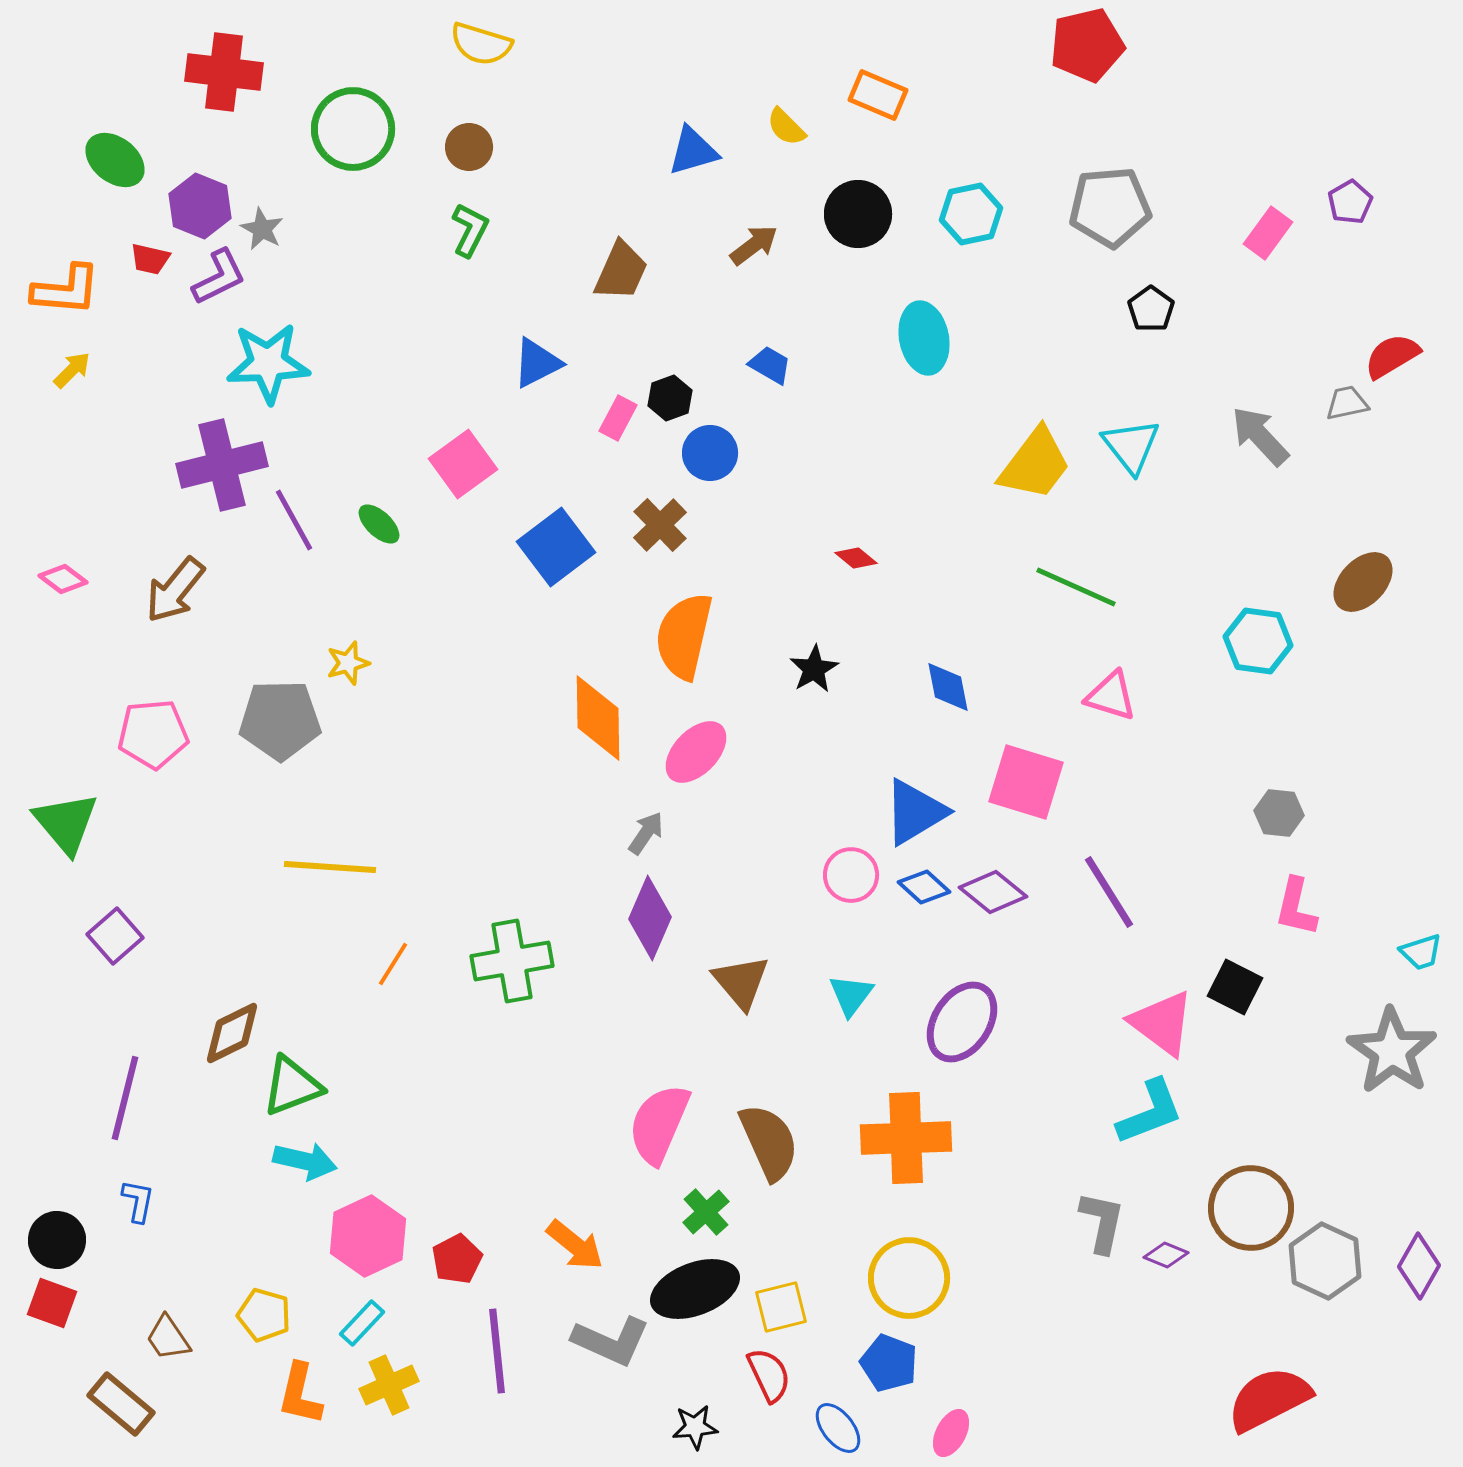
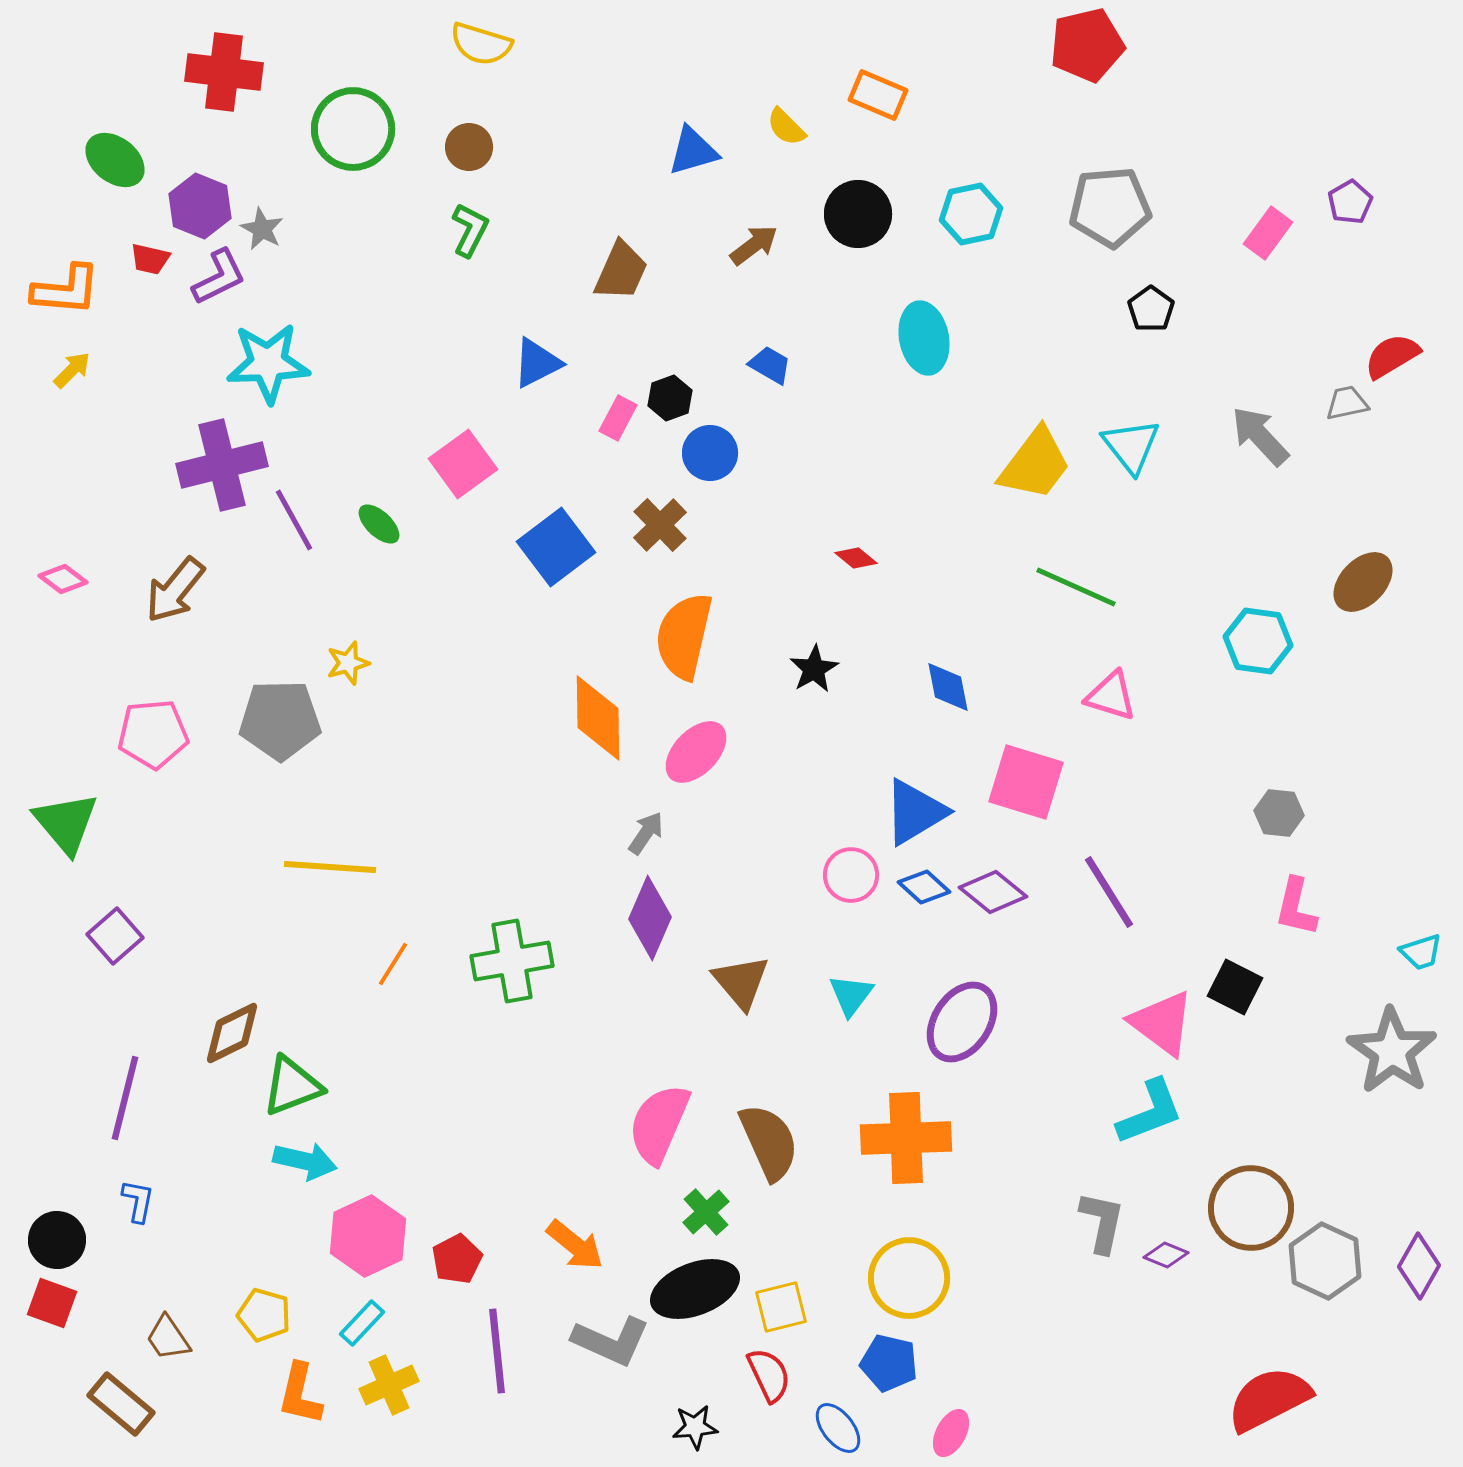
blue pentagon at (889, 1363): rotated 8 degrees counterclockwise
